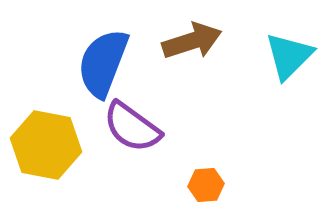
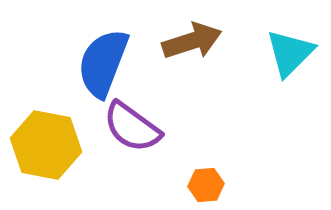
cyan triangle: moved 1 px right, 3 px up
